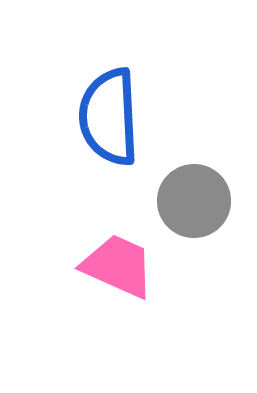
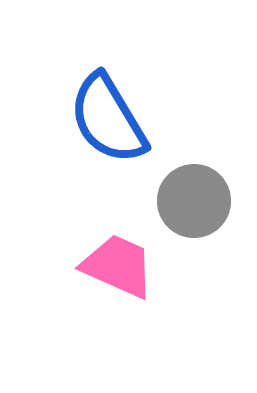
blue semicircle: moved 1 px left, 2 px down; rotated 28 degrees counterclockwise
